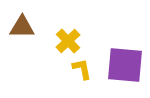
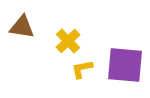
brown triangle: rotated 8 degrees clockwise
yellow L-shape: rotated 90 degrees counterclockwise
